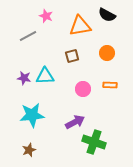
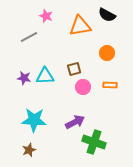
gray line: moved 1 px right, 1 px down
brown square: moved 2 px right, 13 px down
pink circle: moved 2 px up
cyan star: moved 2 px right, 5 px down; rotated 10 degrees clockwise
